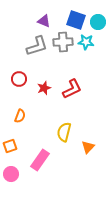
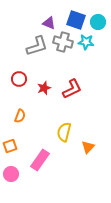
purple triangle: moved 5 px right, 2 px down
gray cross: rotated 18 degrees clockwise
